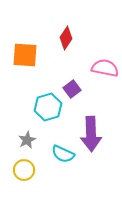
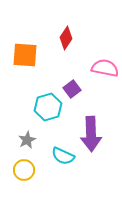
cyan semicircle: moved 2 px down
